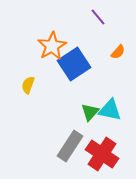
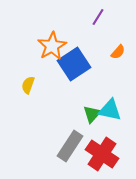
purple line: rotated 72 degrees clockwise
green triangle: moved 2 px right, 2 px down
